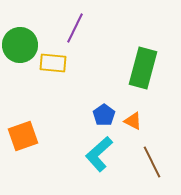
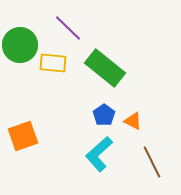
purple line: moved 7 px left; rotated 72 degrees counterclockwise
green rectangle: moved 38 px left; rotated 66 degrees counterclockwise
